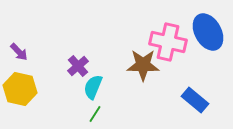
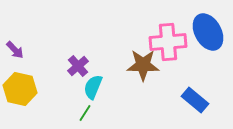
pink cross: rotated 18 degrees counterclockwise
purple arrow: moved 4 px left, 2 px up
green line: moved 10 px left, 1 px up
